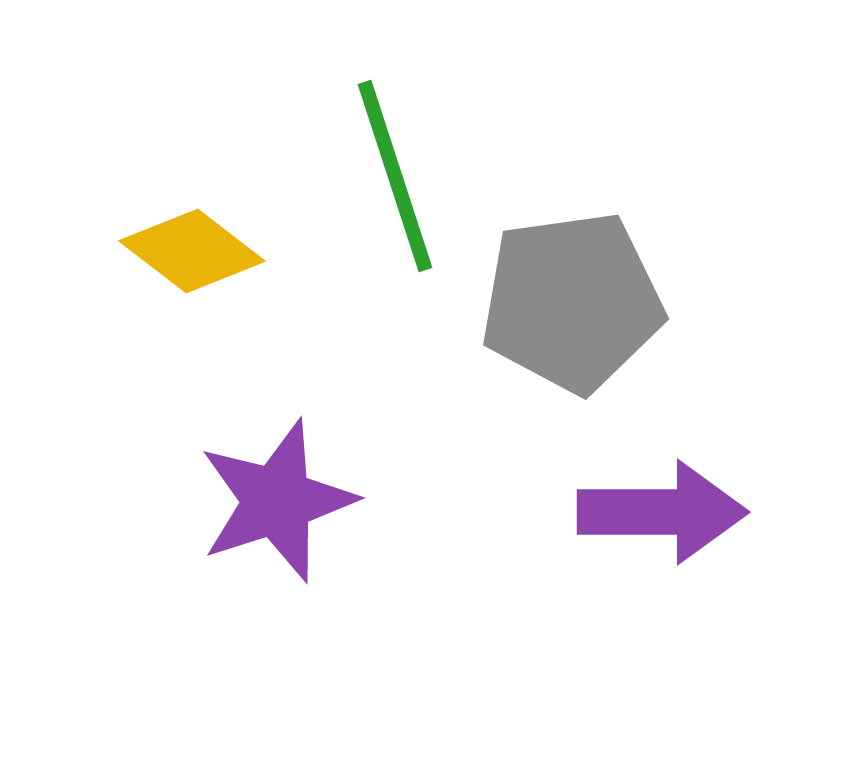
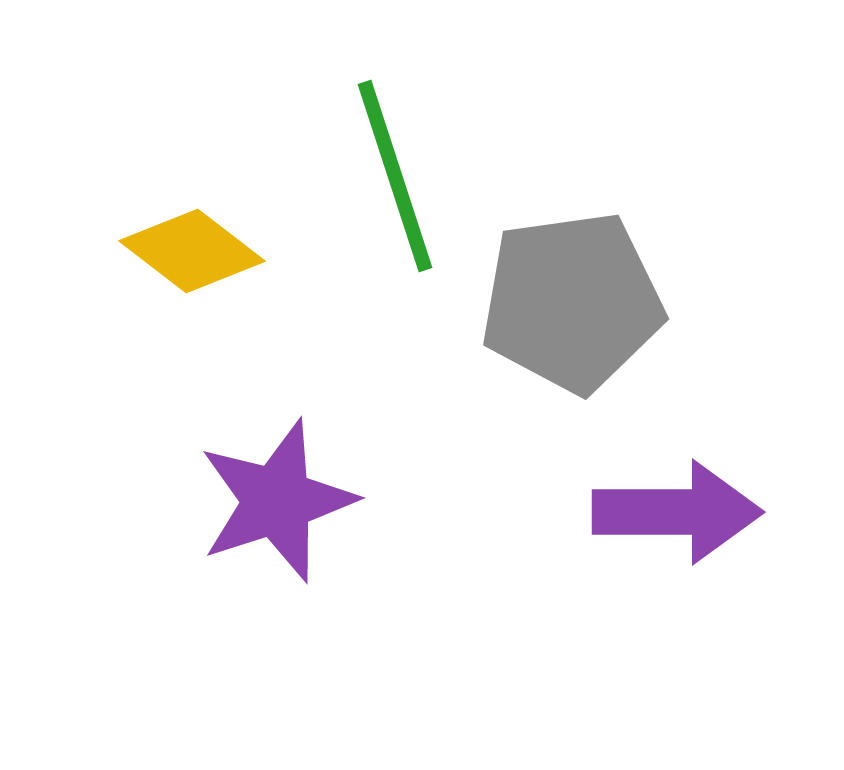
purple arrow: moved 15 px right
